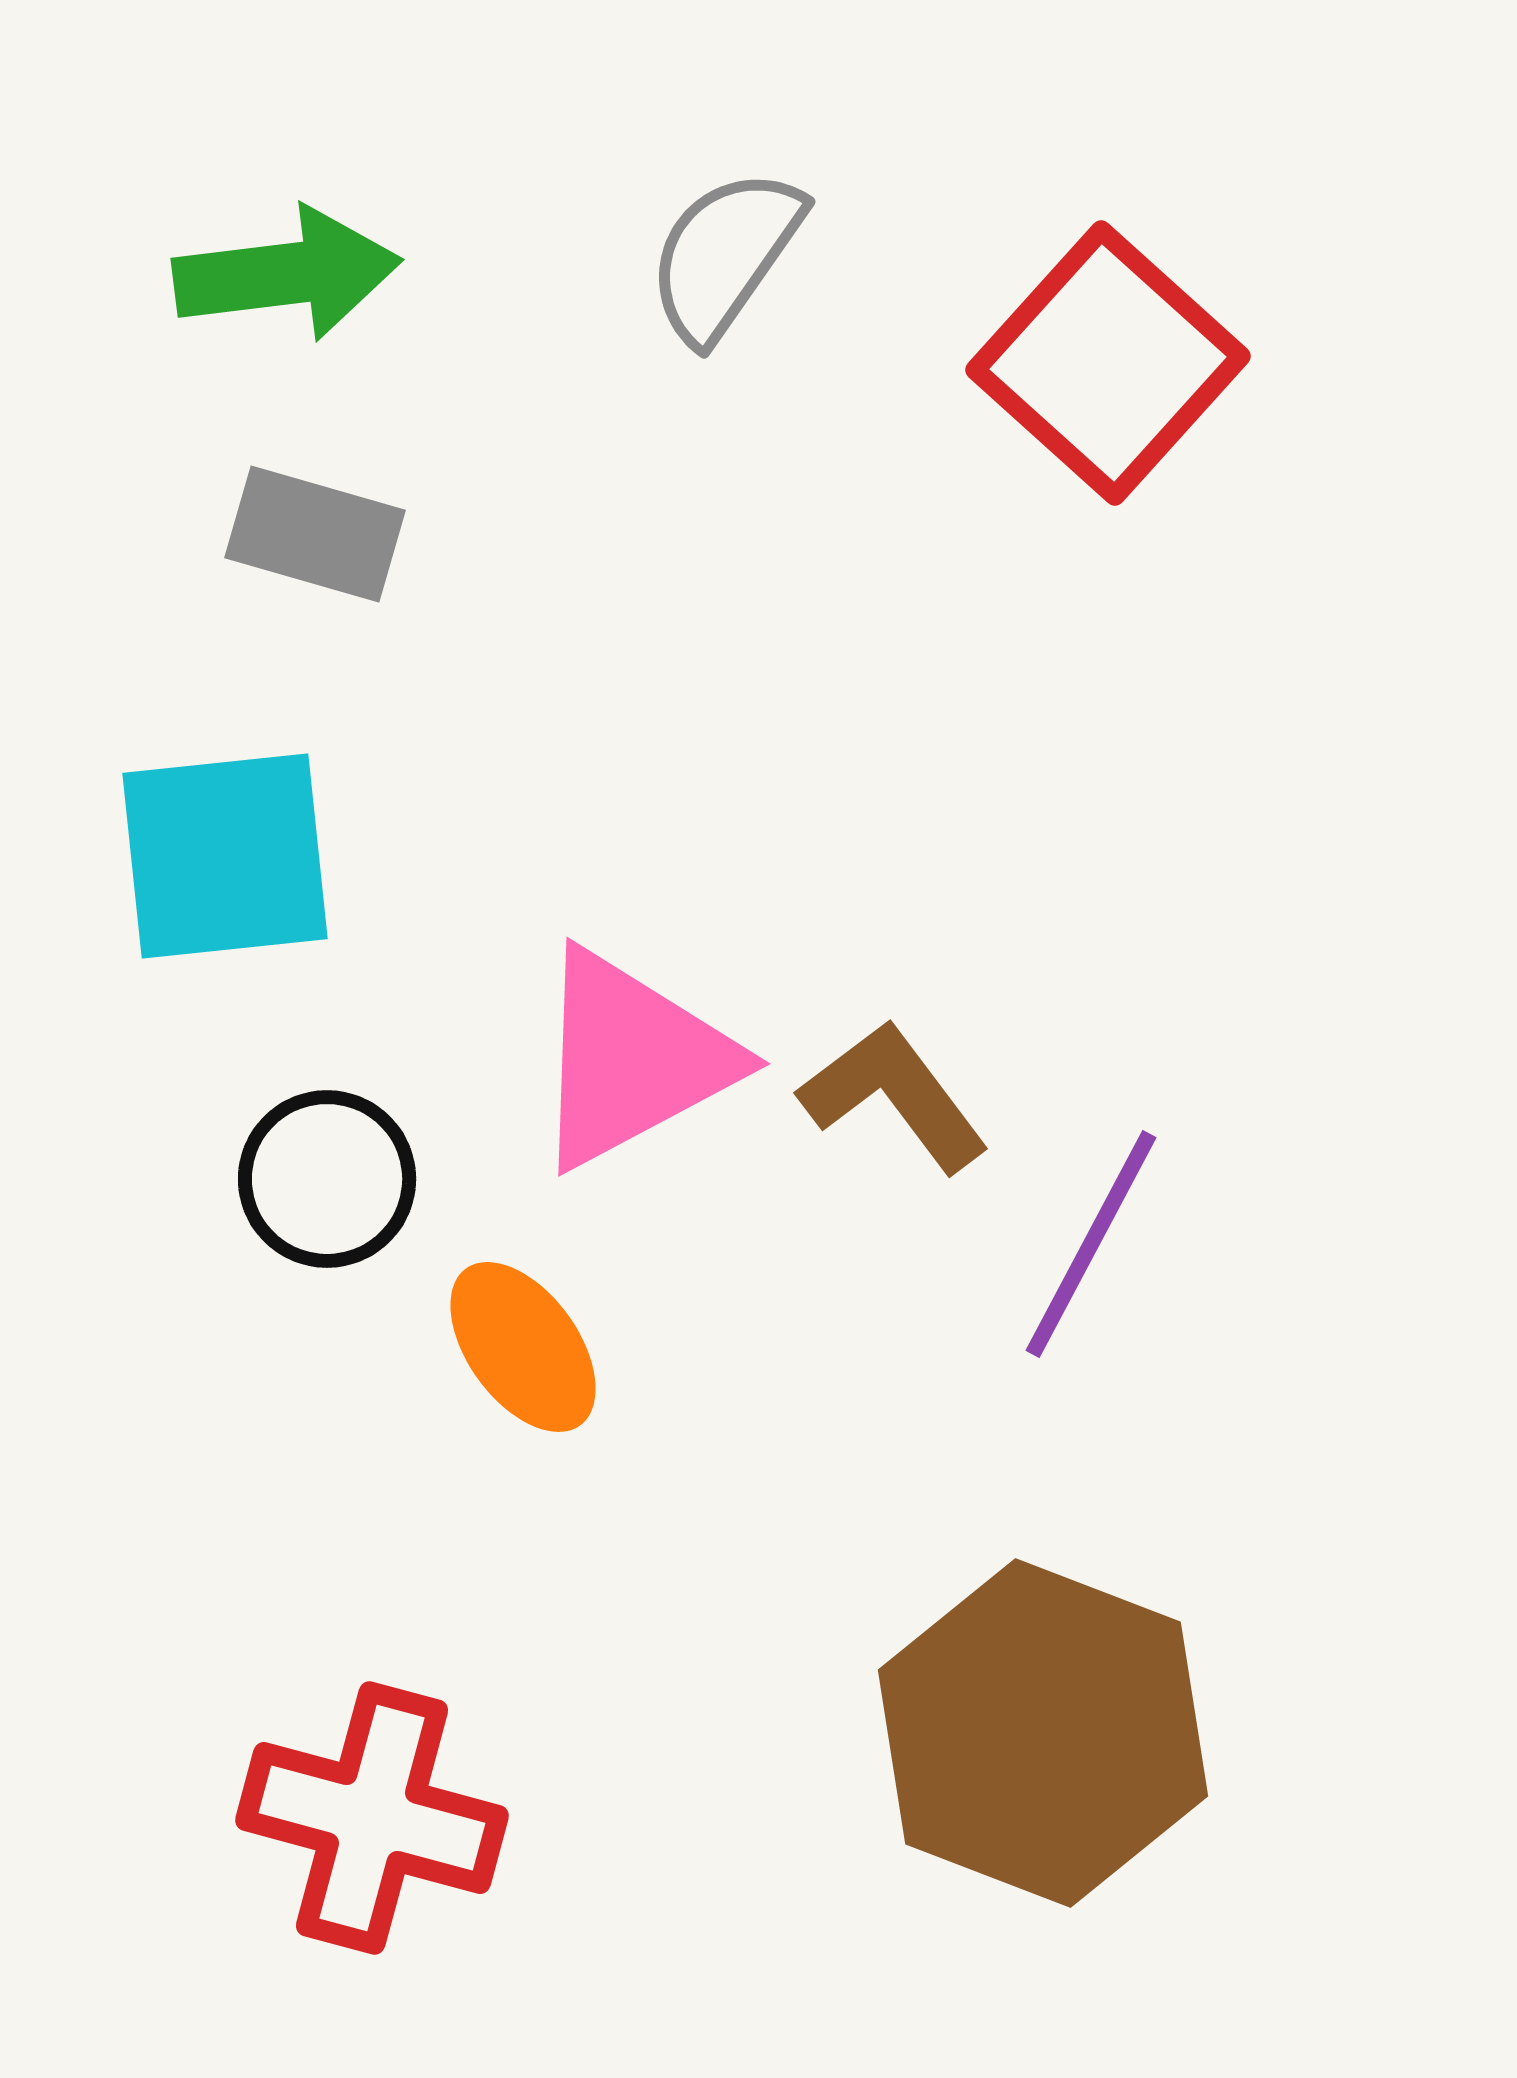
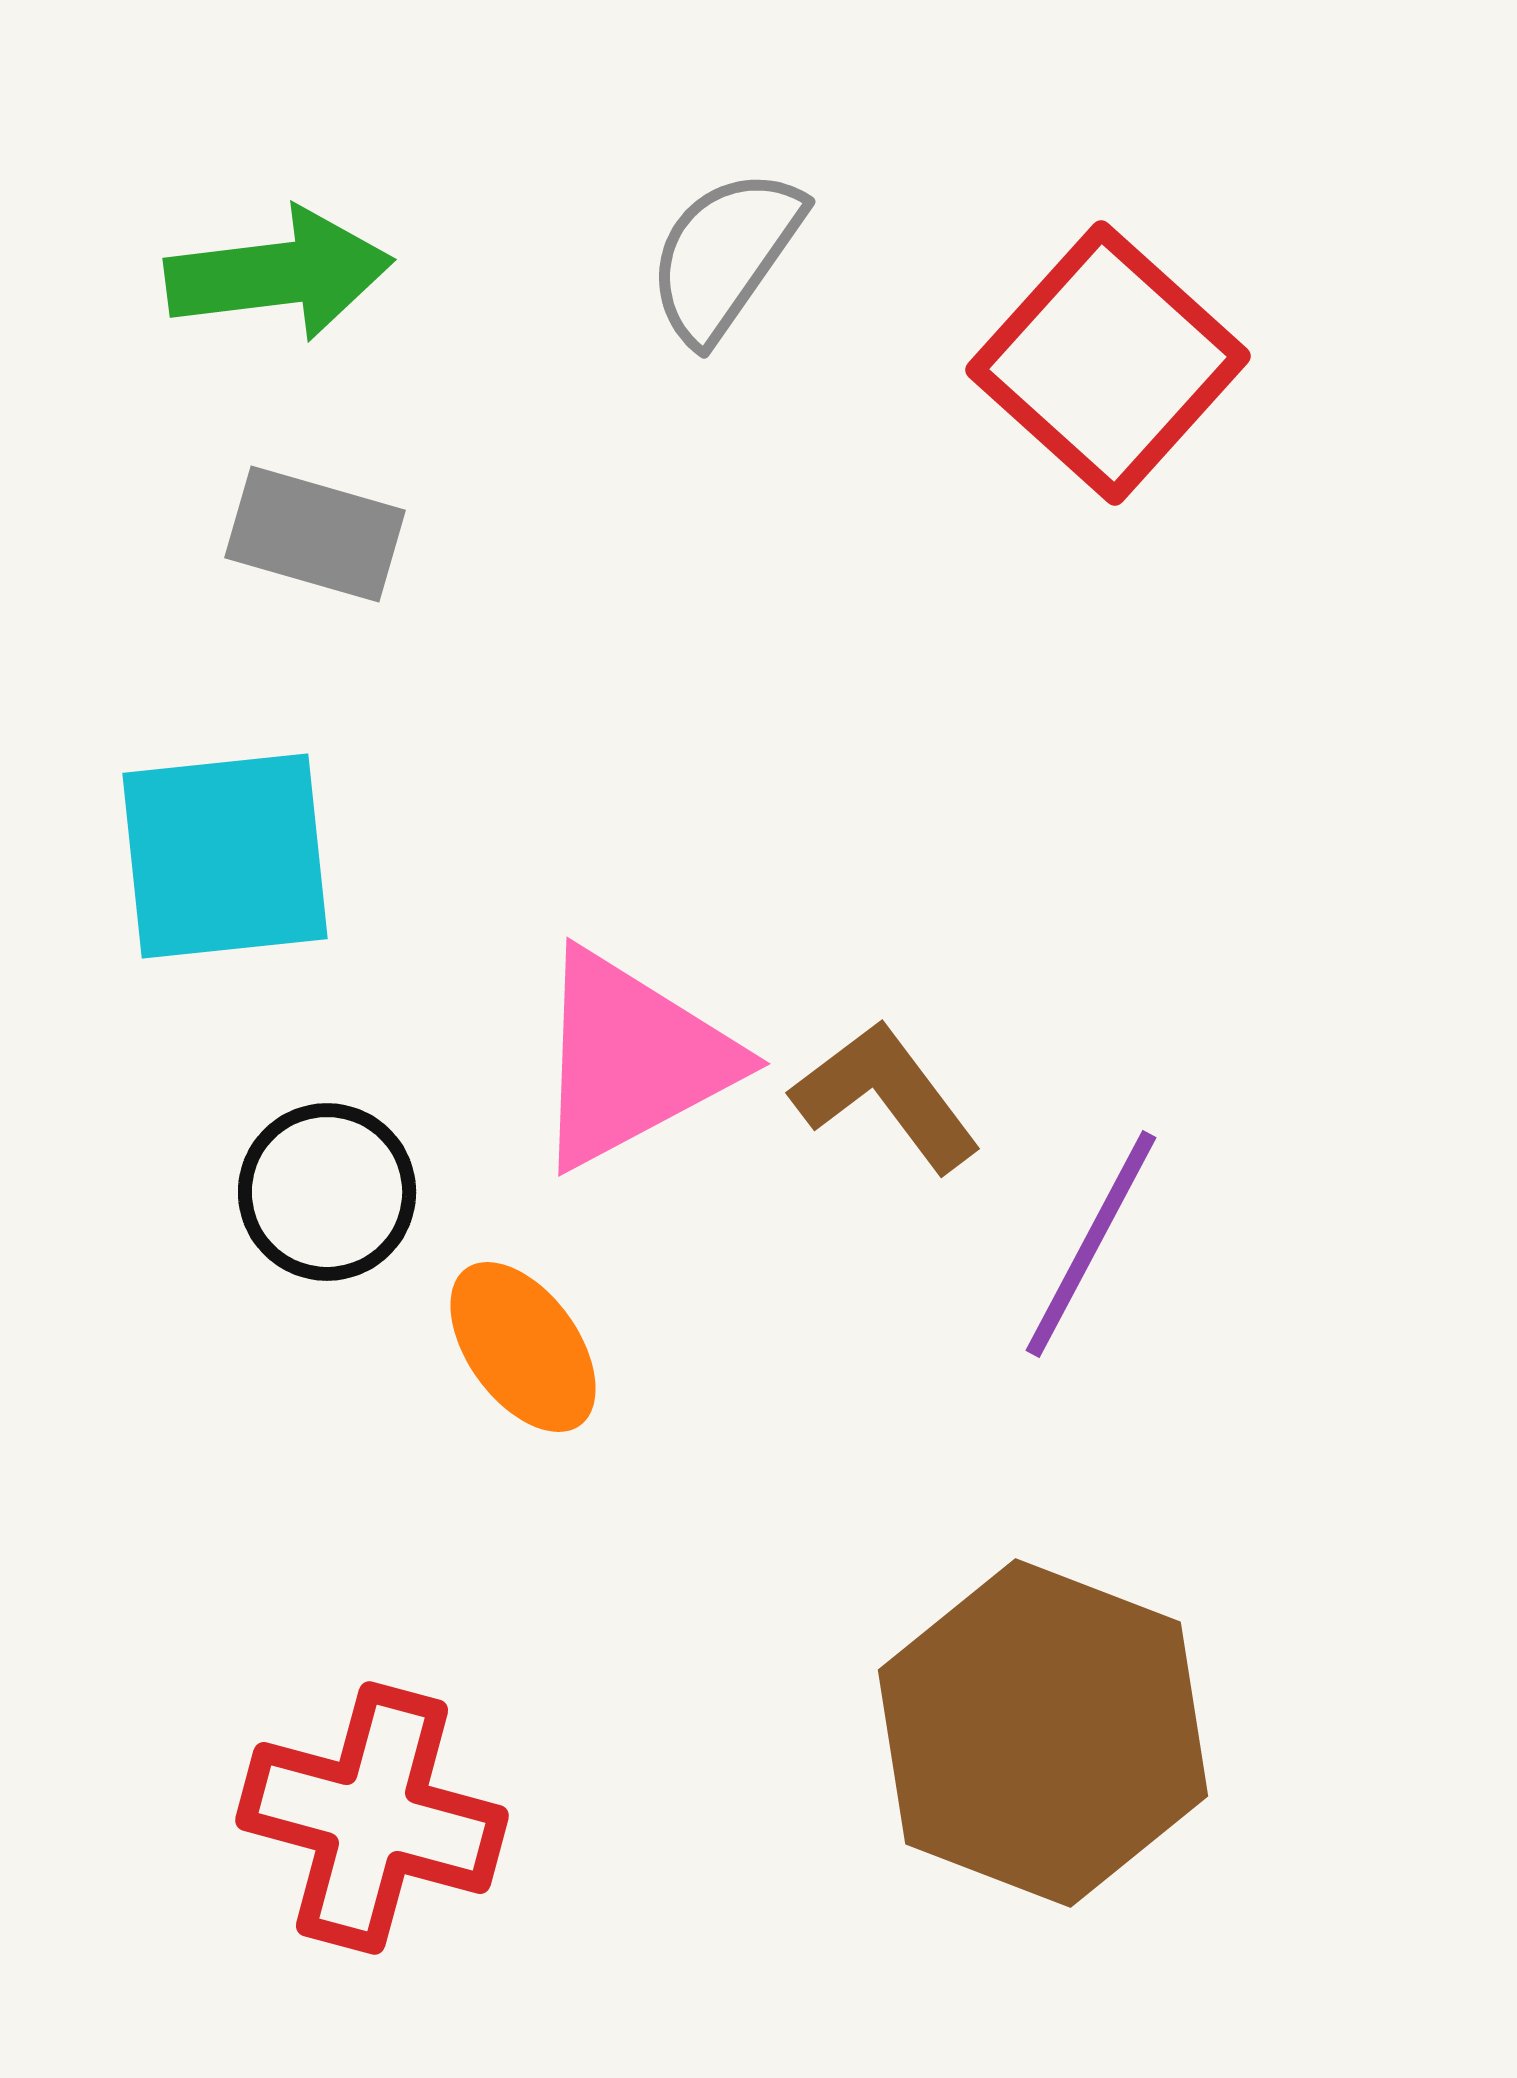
green arrow: moved 8 px left
brown L-shape: moved 8 px left
black circle: moved 13 px down
